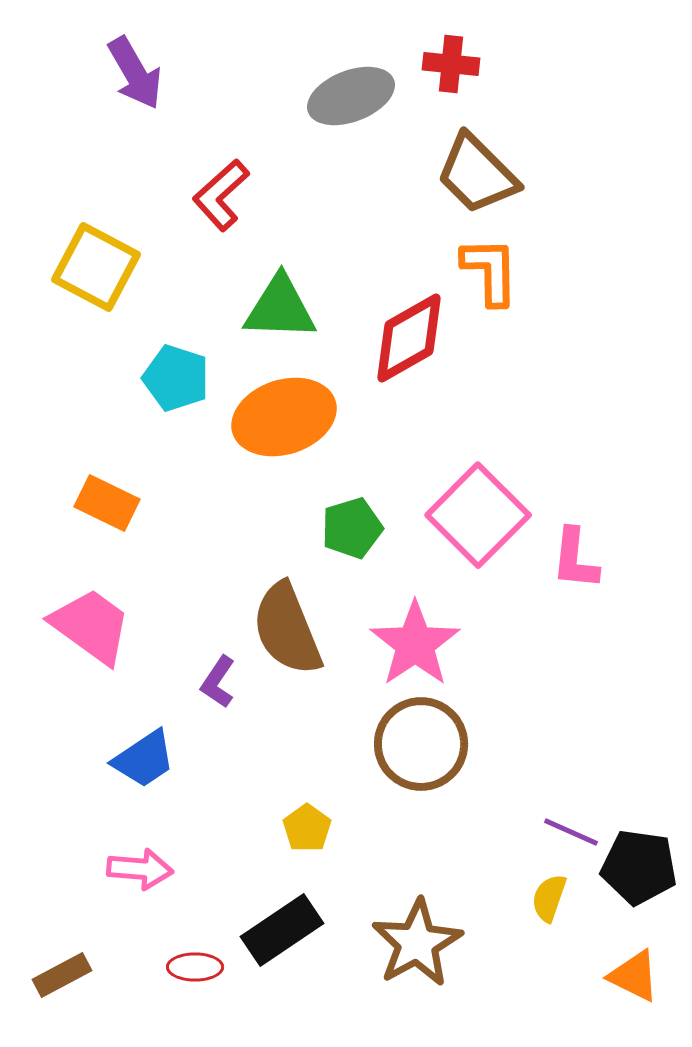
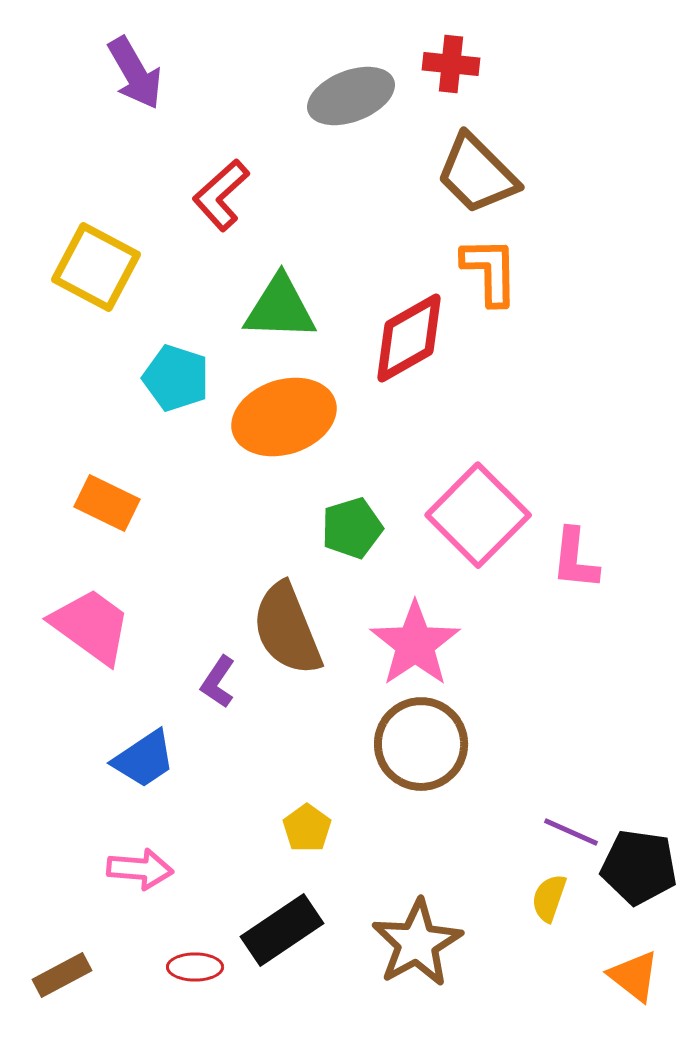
orange triangle: rotated 12 degrees clockwise
